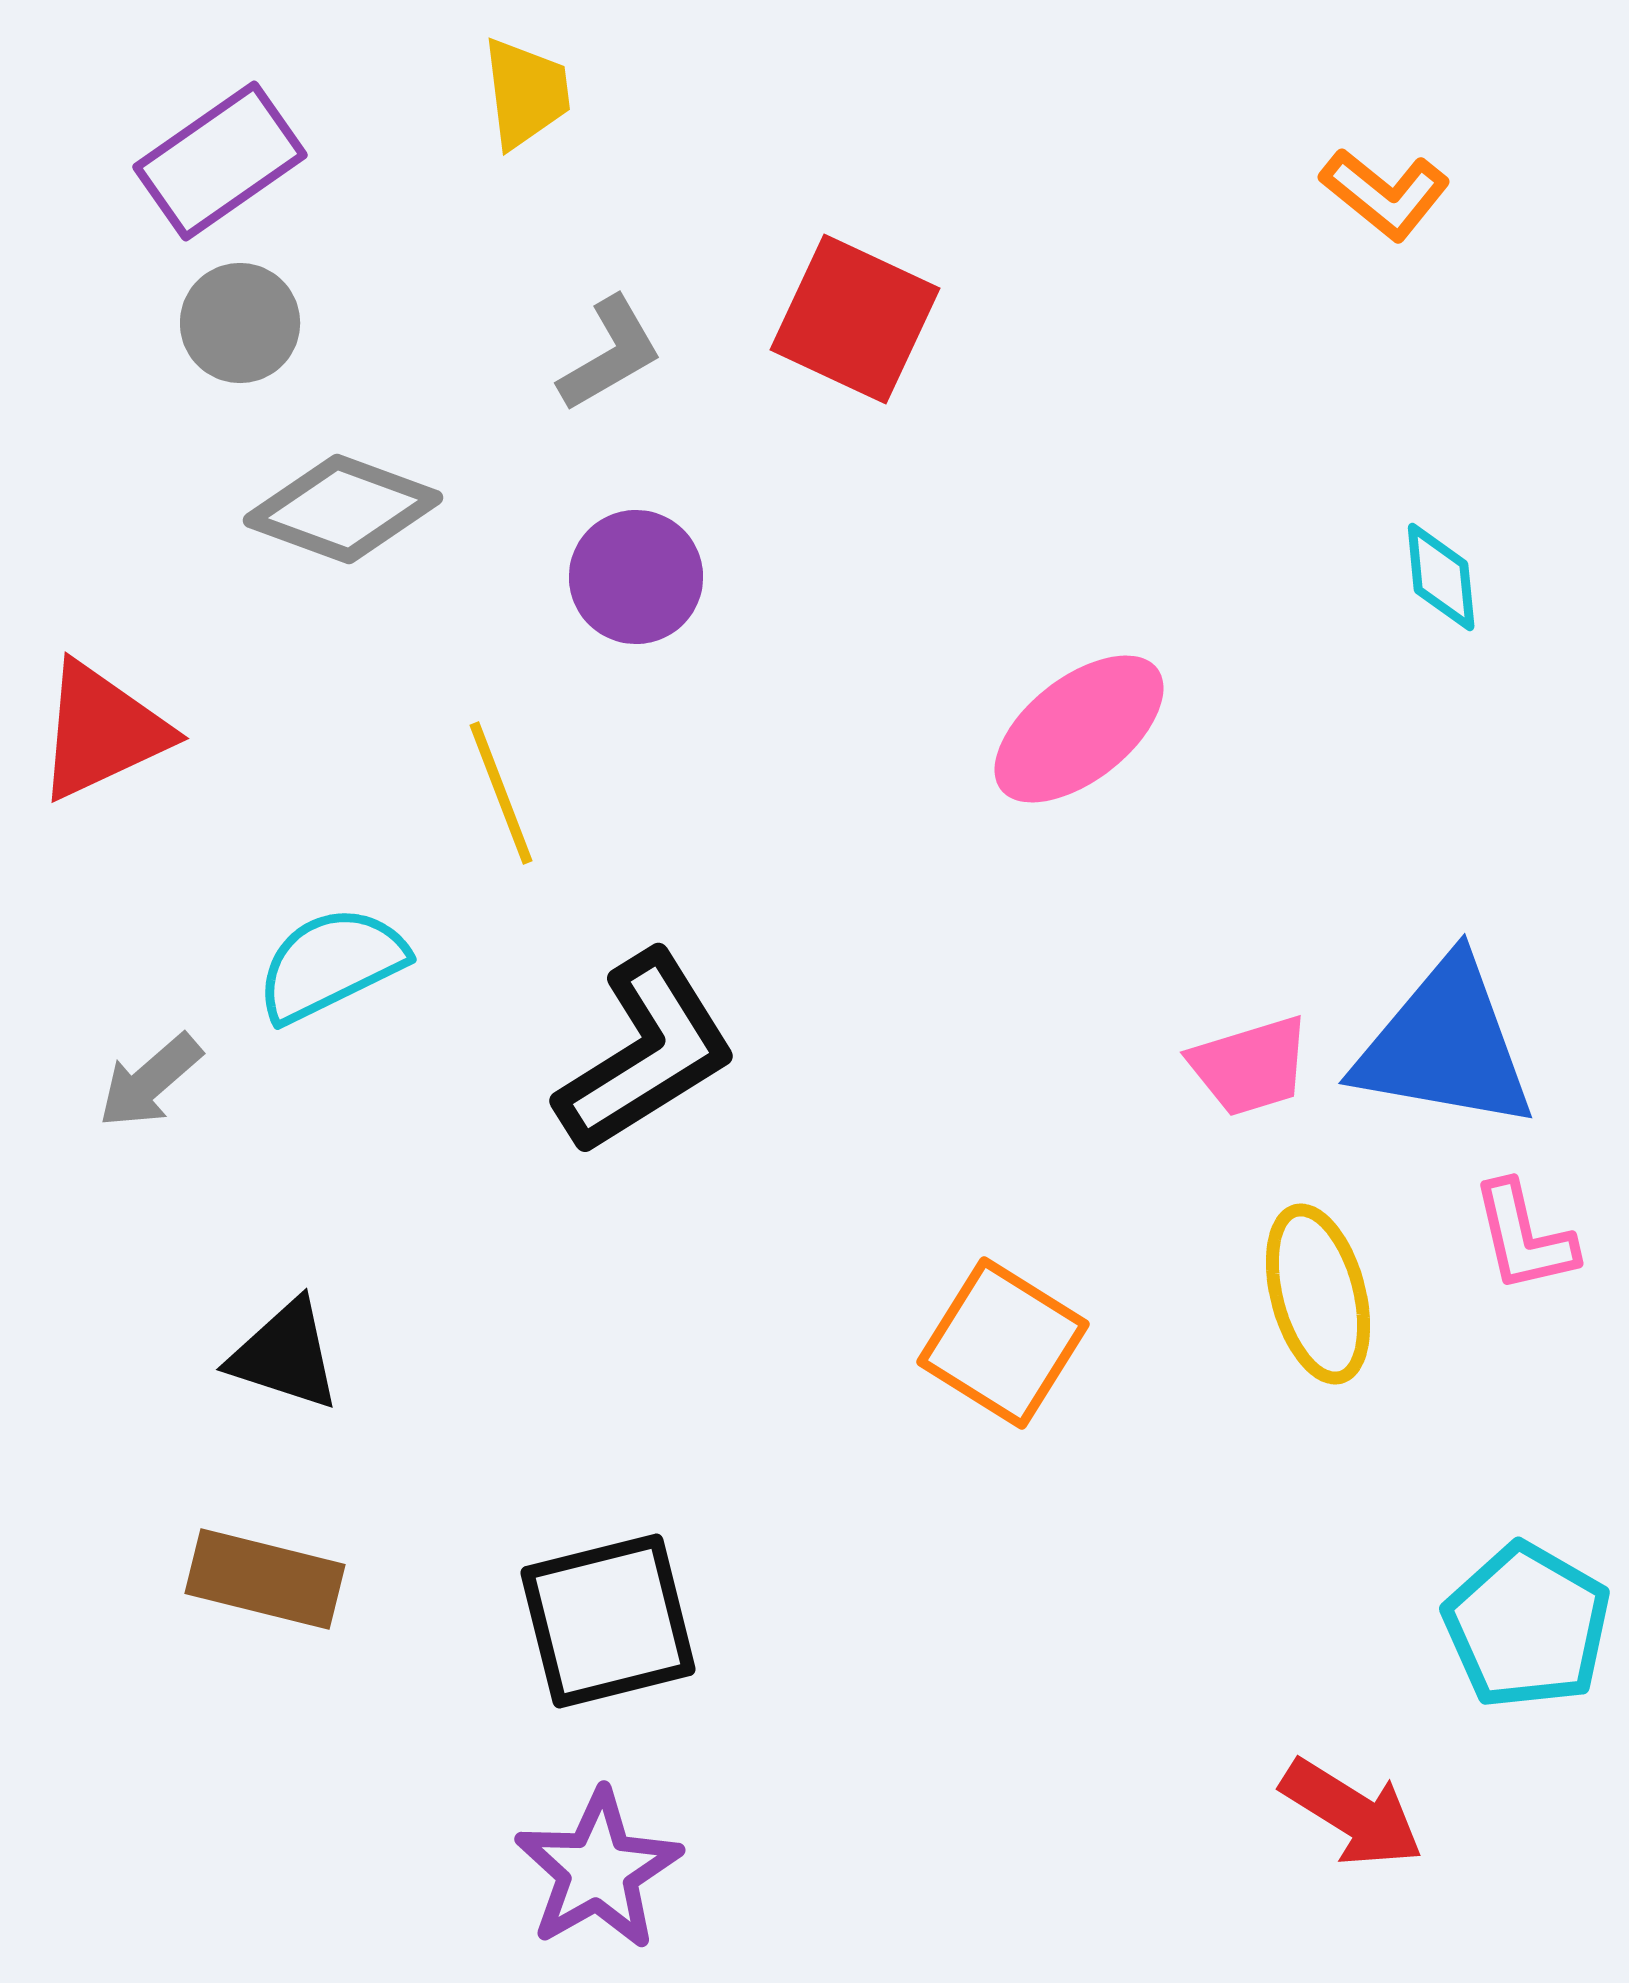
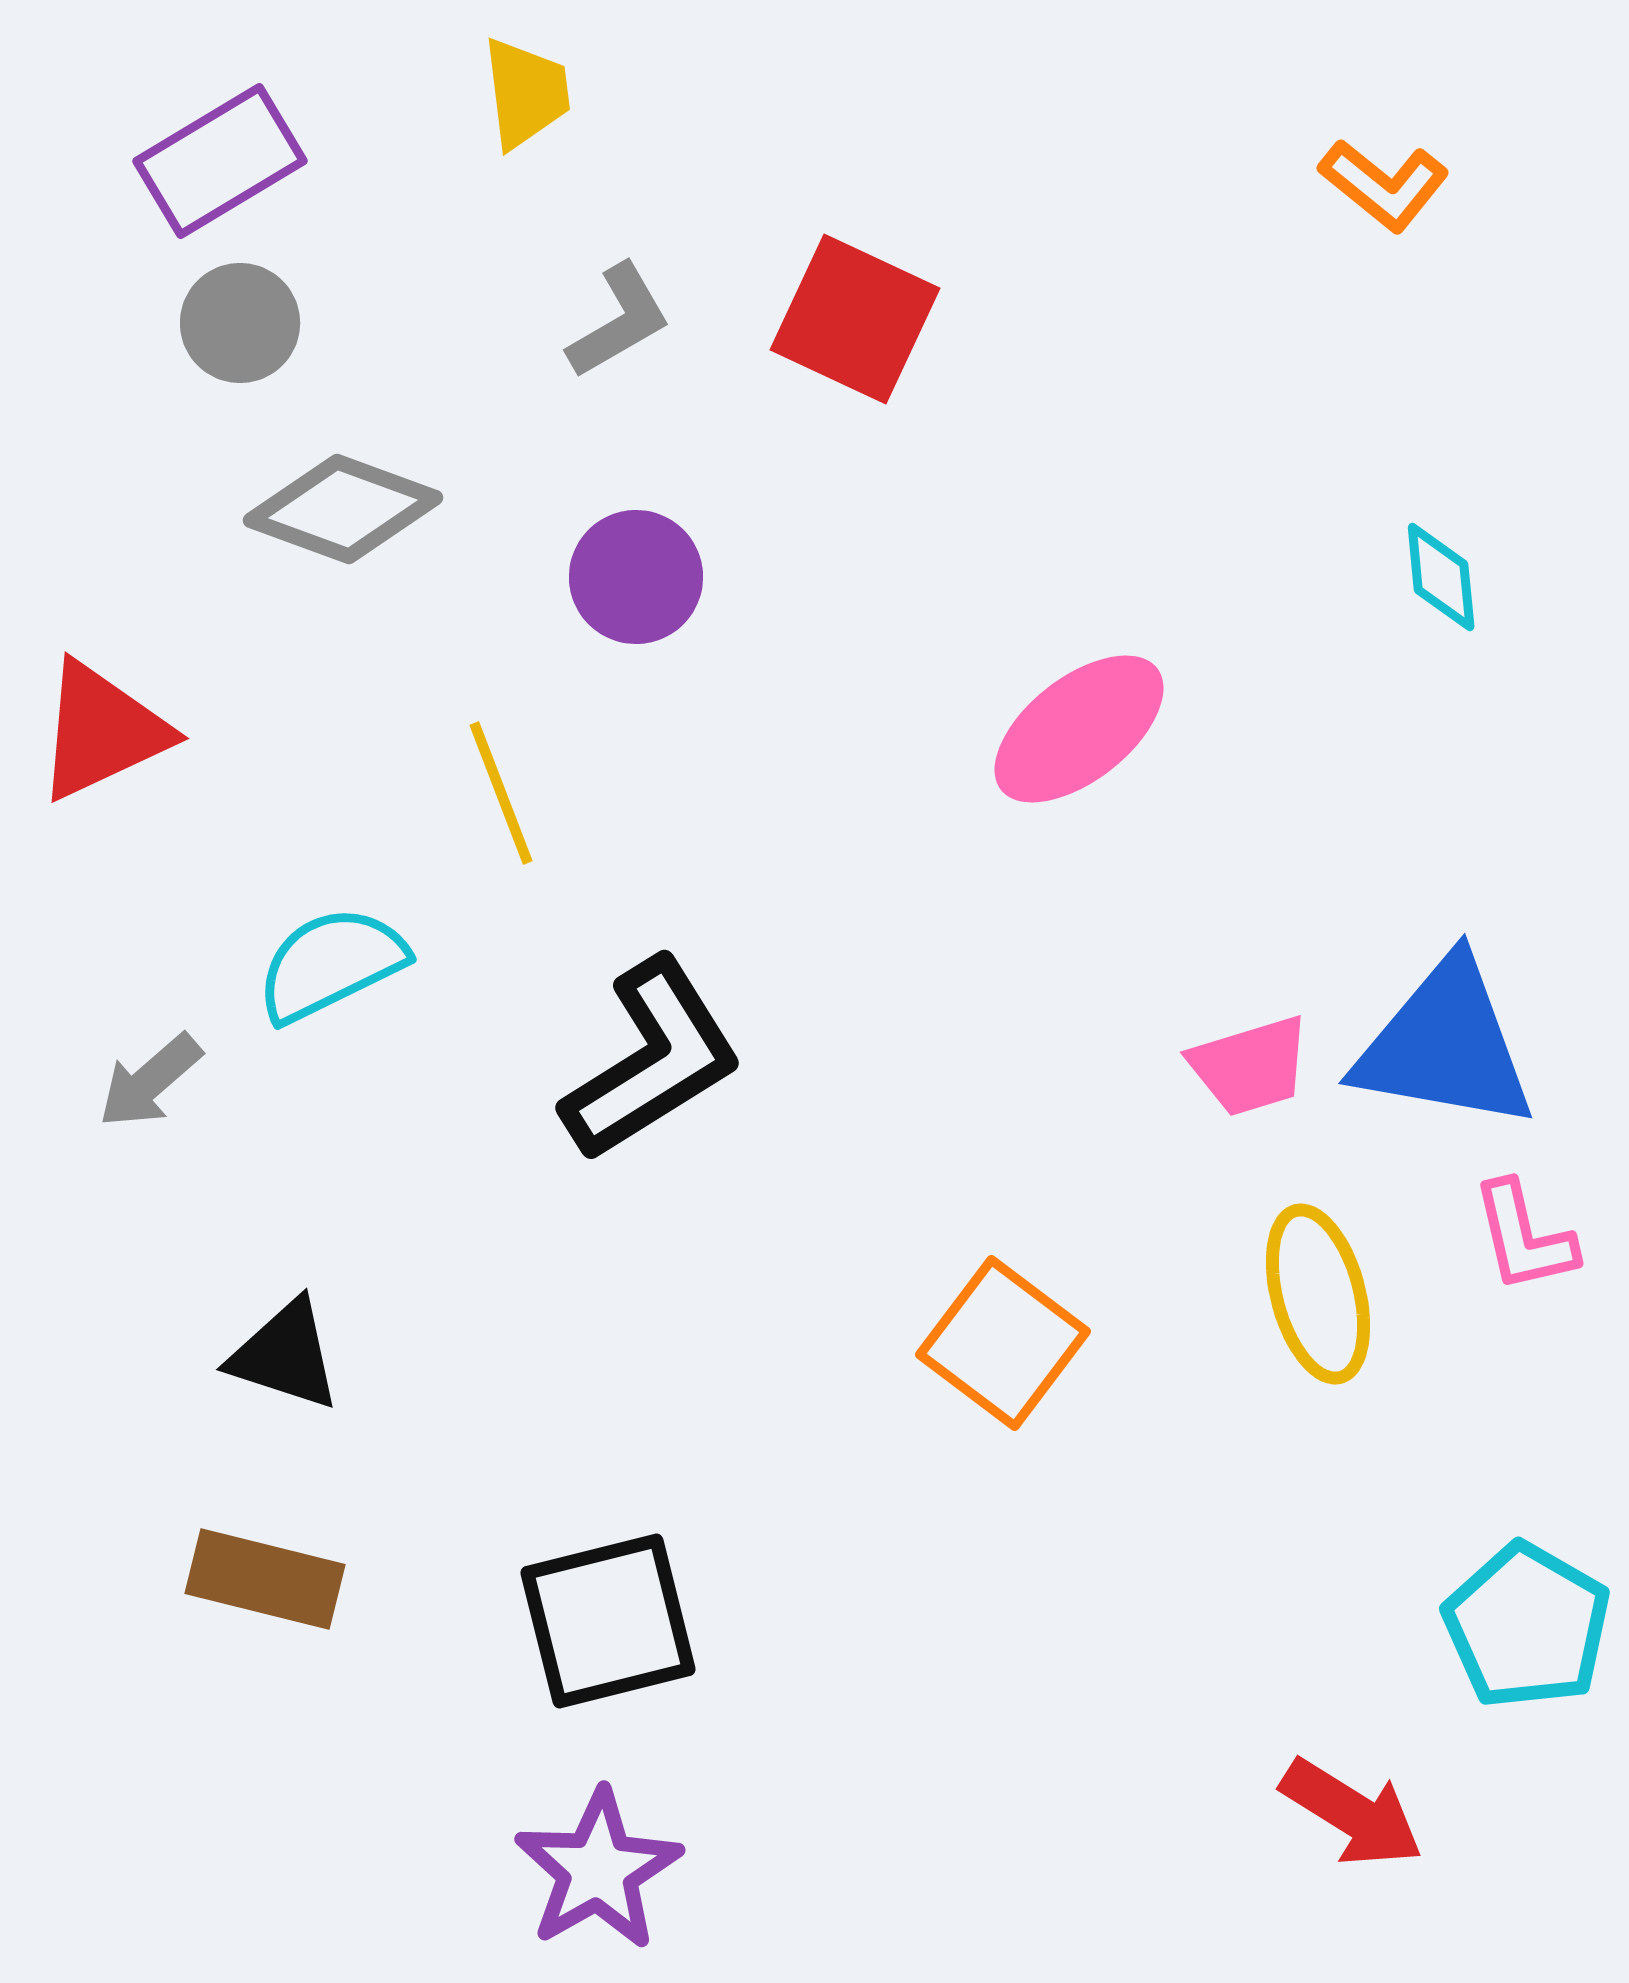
purple rectangle: rotated 4 degrees clockwise
orange L-shape: moved 1 px left, 9 px up
gray L-shape: moved 9 px right, 33 px up
black L-shape: moved 6 px right, 7 px down
orange square: rotated 5 degrees clockwise
